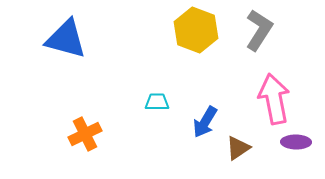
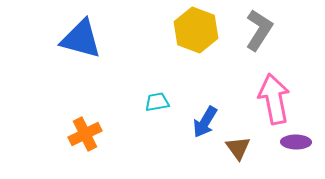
blue triangle: moved 15 px right
cyan trapezoid: rotated 10 degrees counterclockwise
brown triangle: rotated 32 degrees counterclockwise
